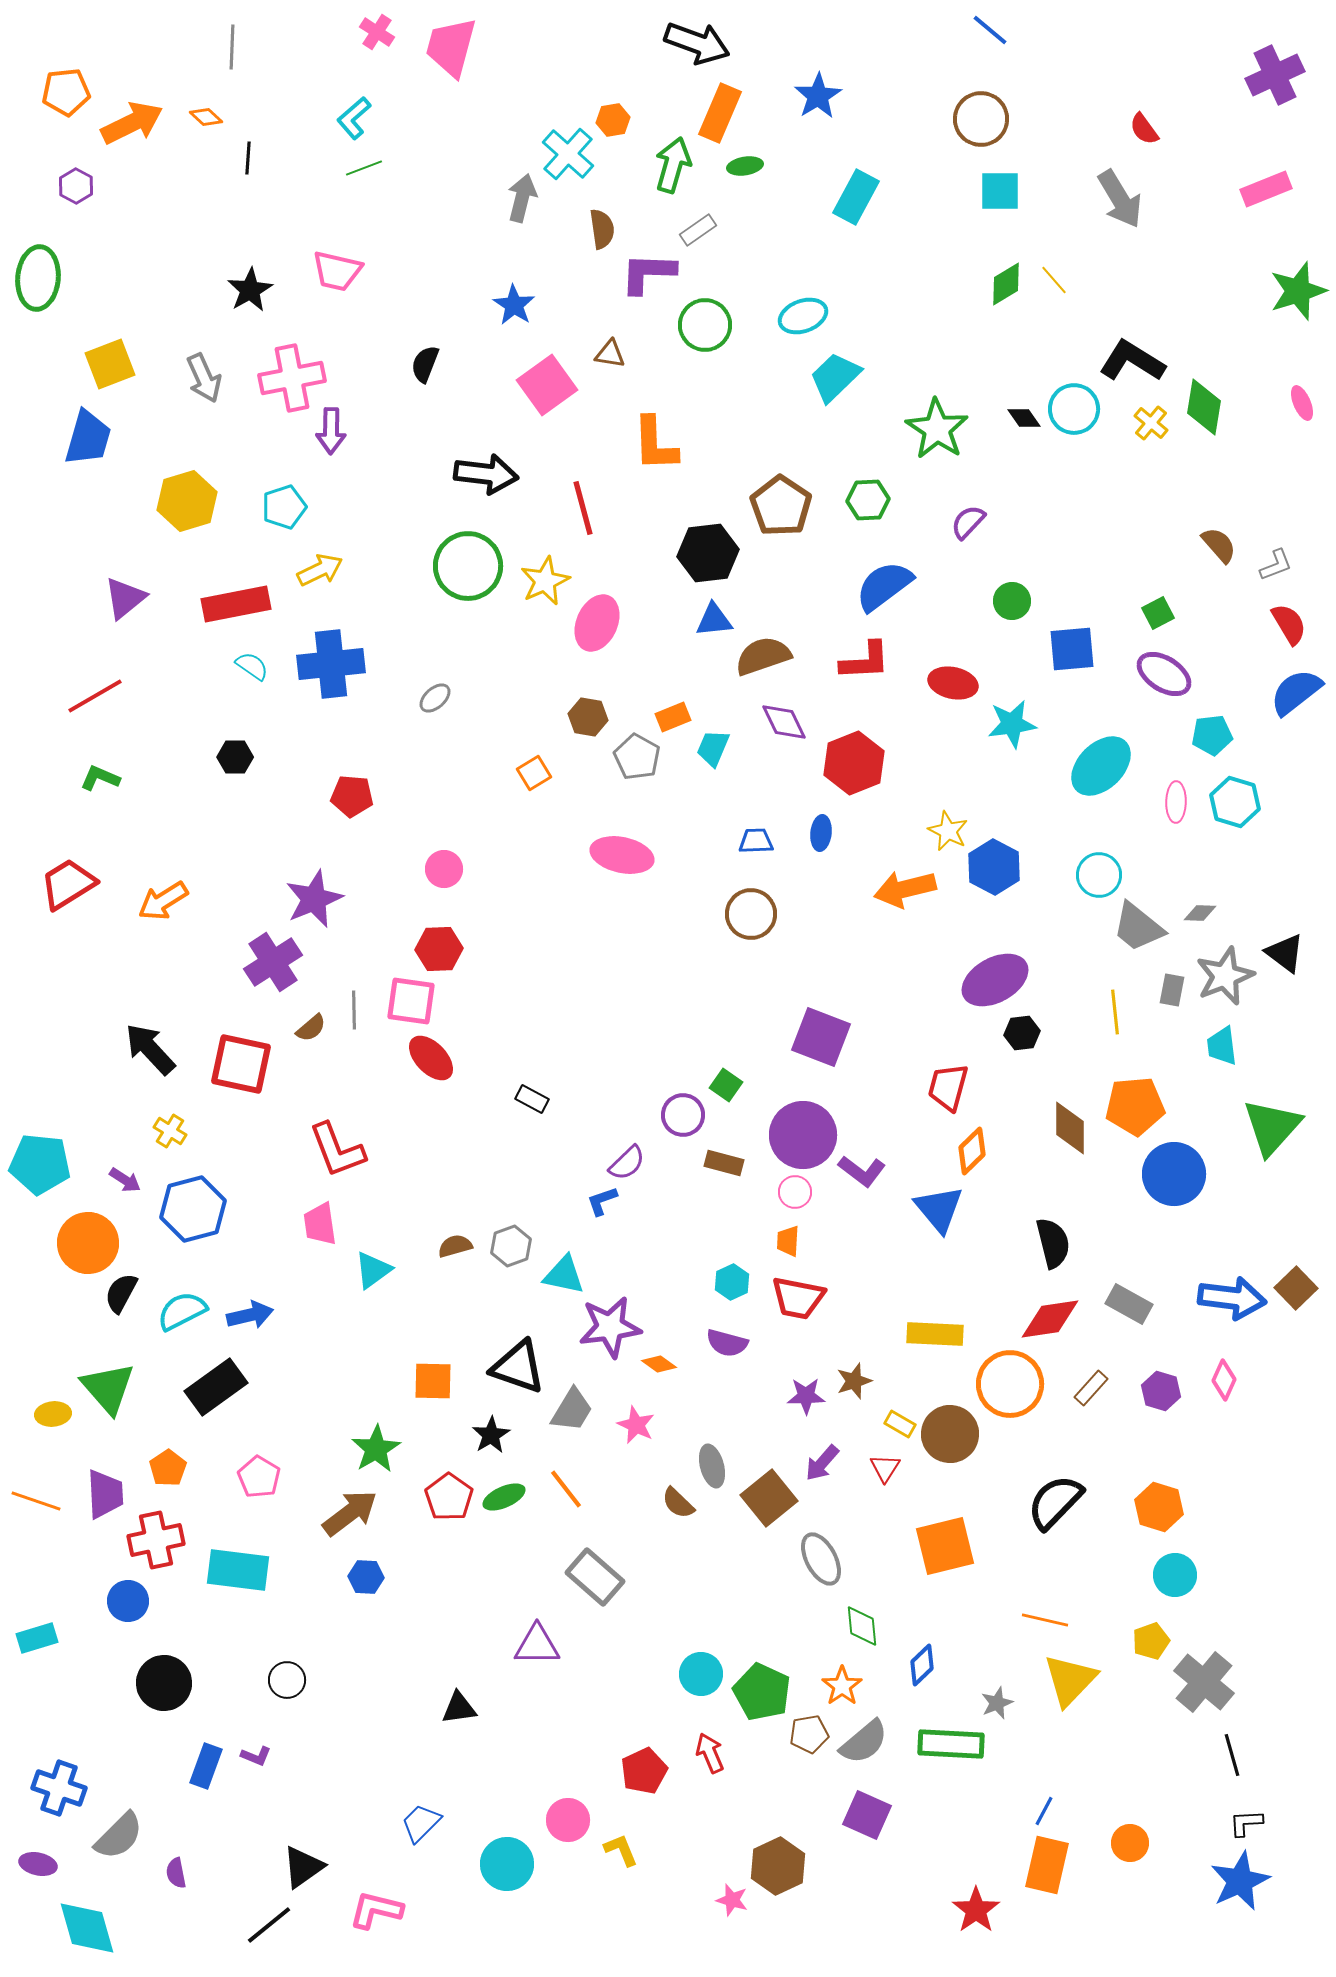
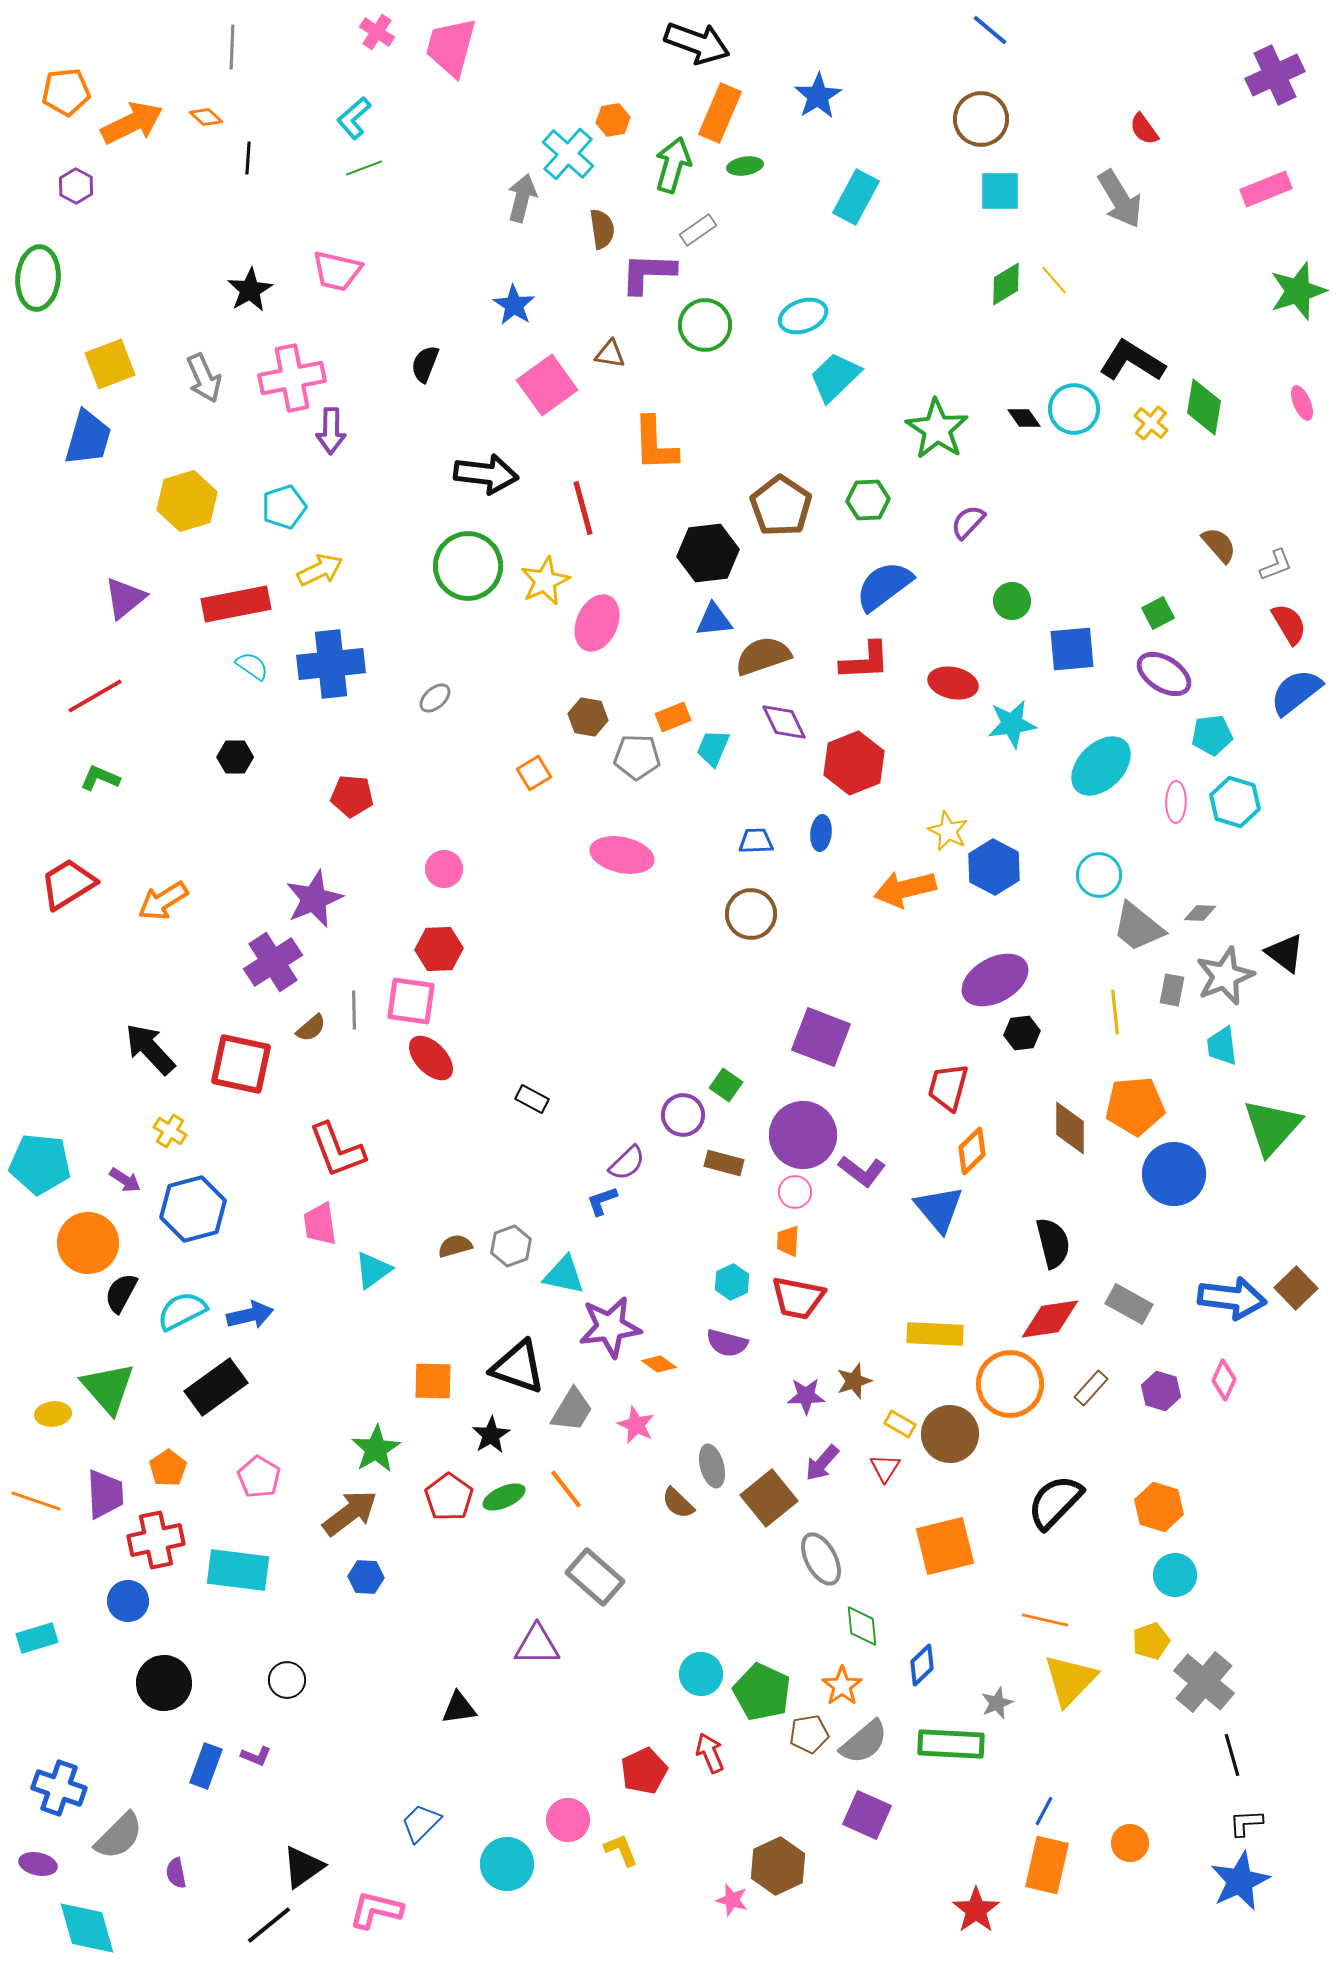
gray pentagon at (637, 757): rotated 27 degrees counterclockwise
